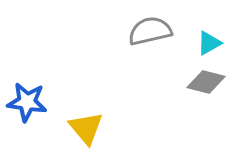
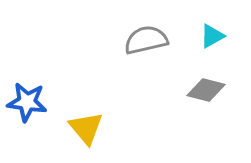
gray semicircle: moved 4 px left, 9 px down
cyan triangle: moved 3 px right, 7 px up
gray diamond: moved 8 px down
